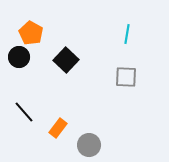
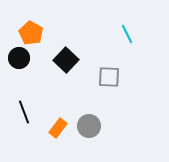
cyan line: rotated 36 degrees counterclockwise
black circle: moved 1 px down
gray square: moved 17 px left
black line: rotated 20 degrees clockwise
gray circle: moved 19 px up
